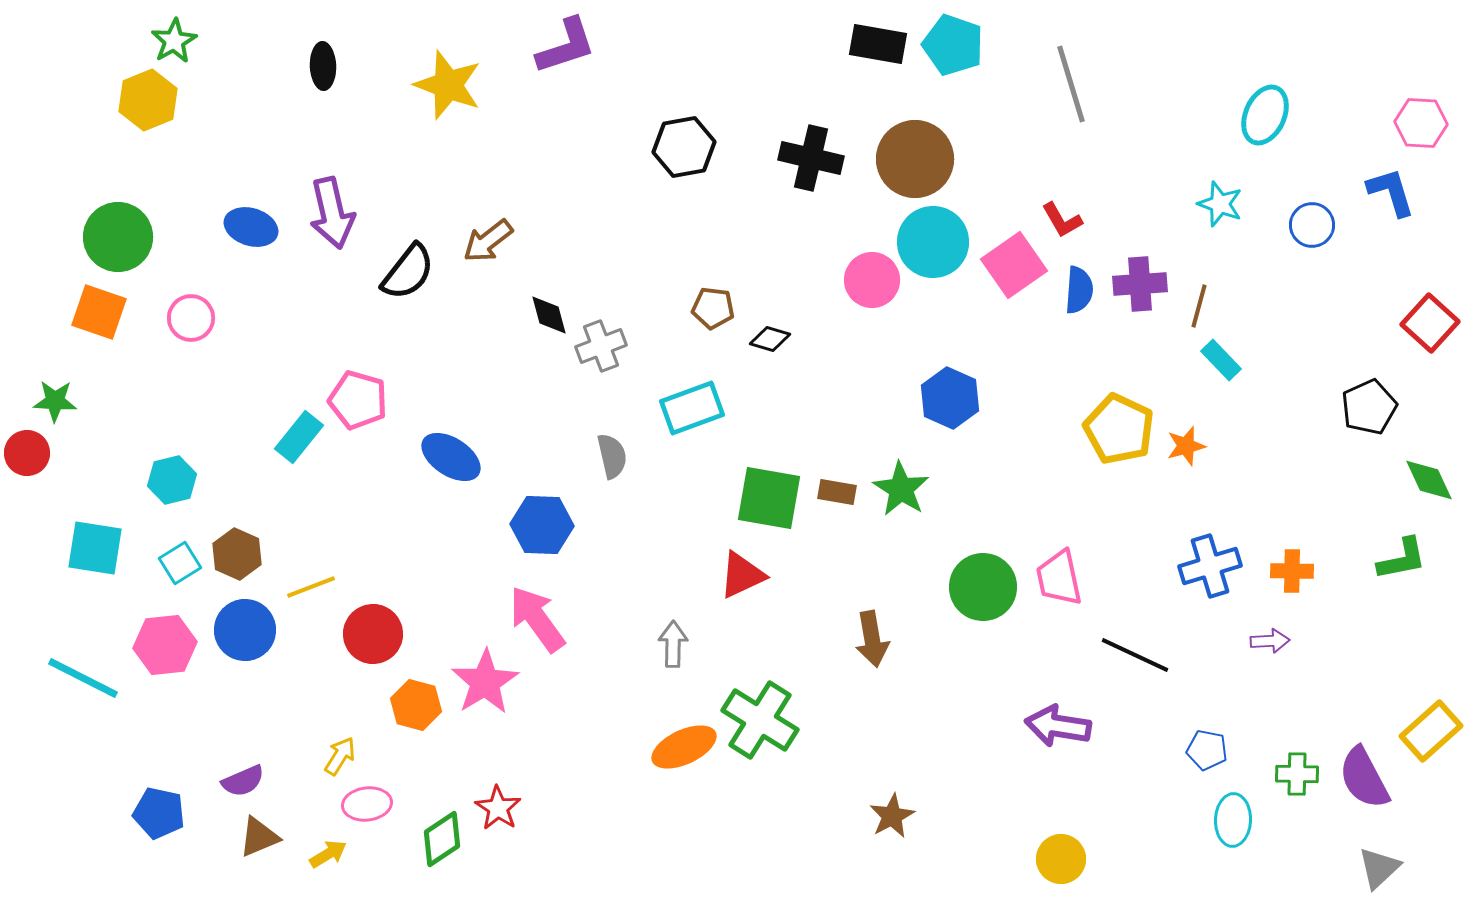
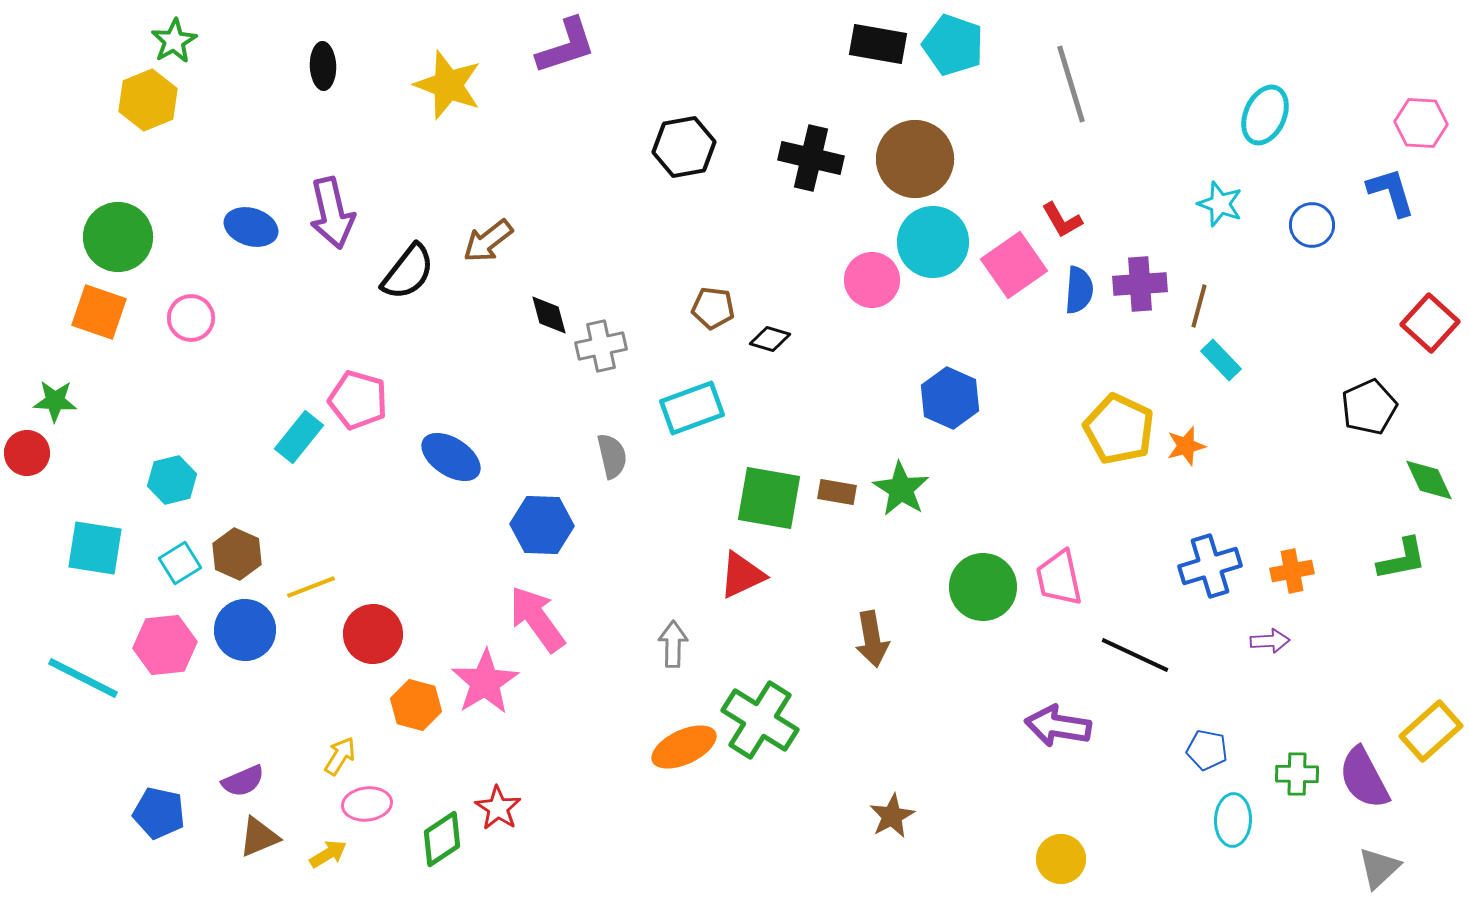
gray cross at (601, 346): rotated 9 degrees clockwise
orange cross at (1292, 571): rotated 12 degrees counterclockwise
